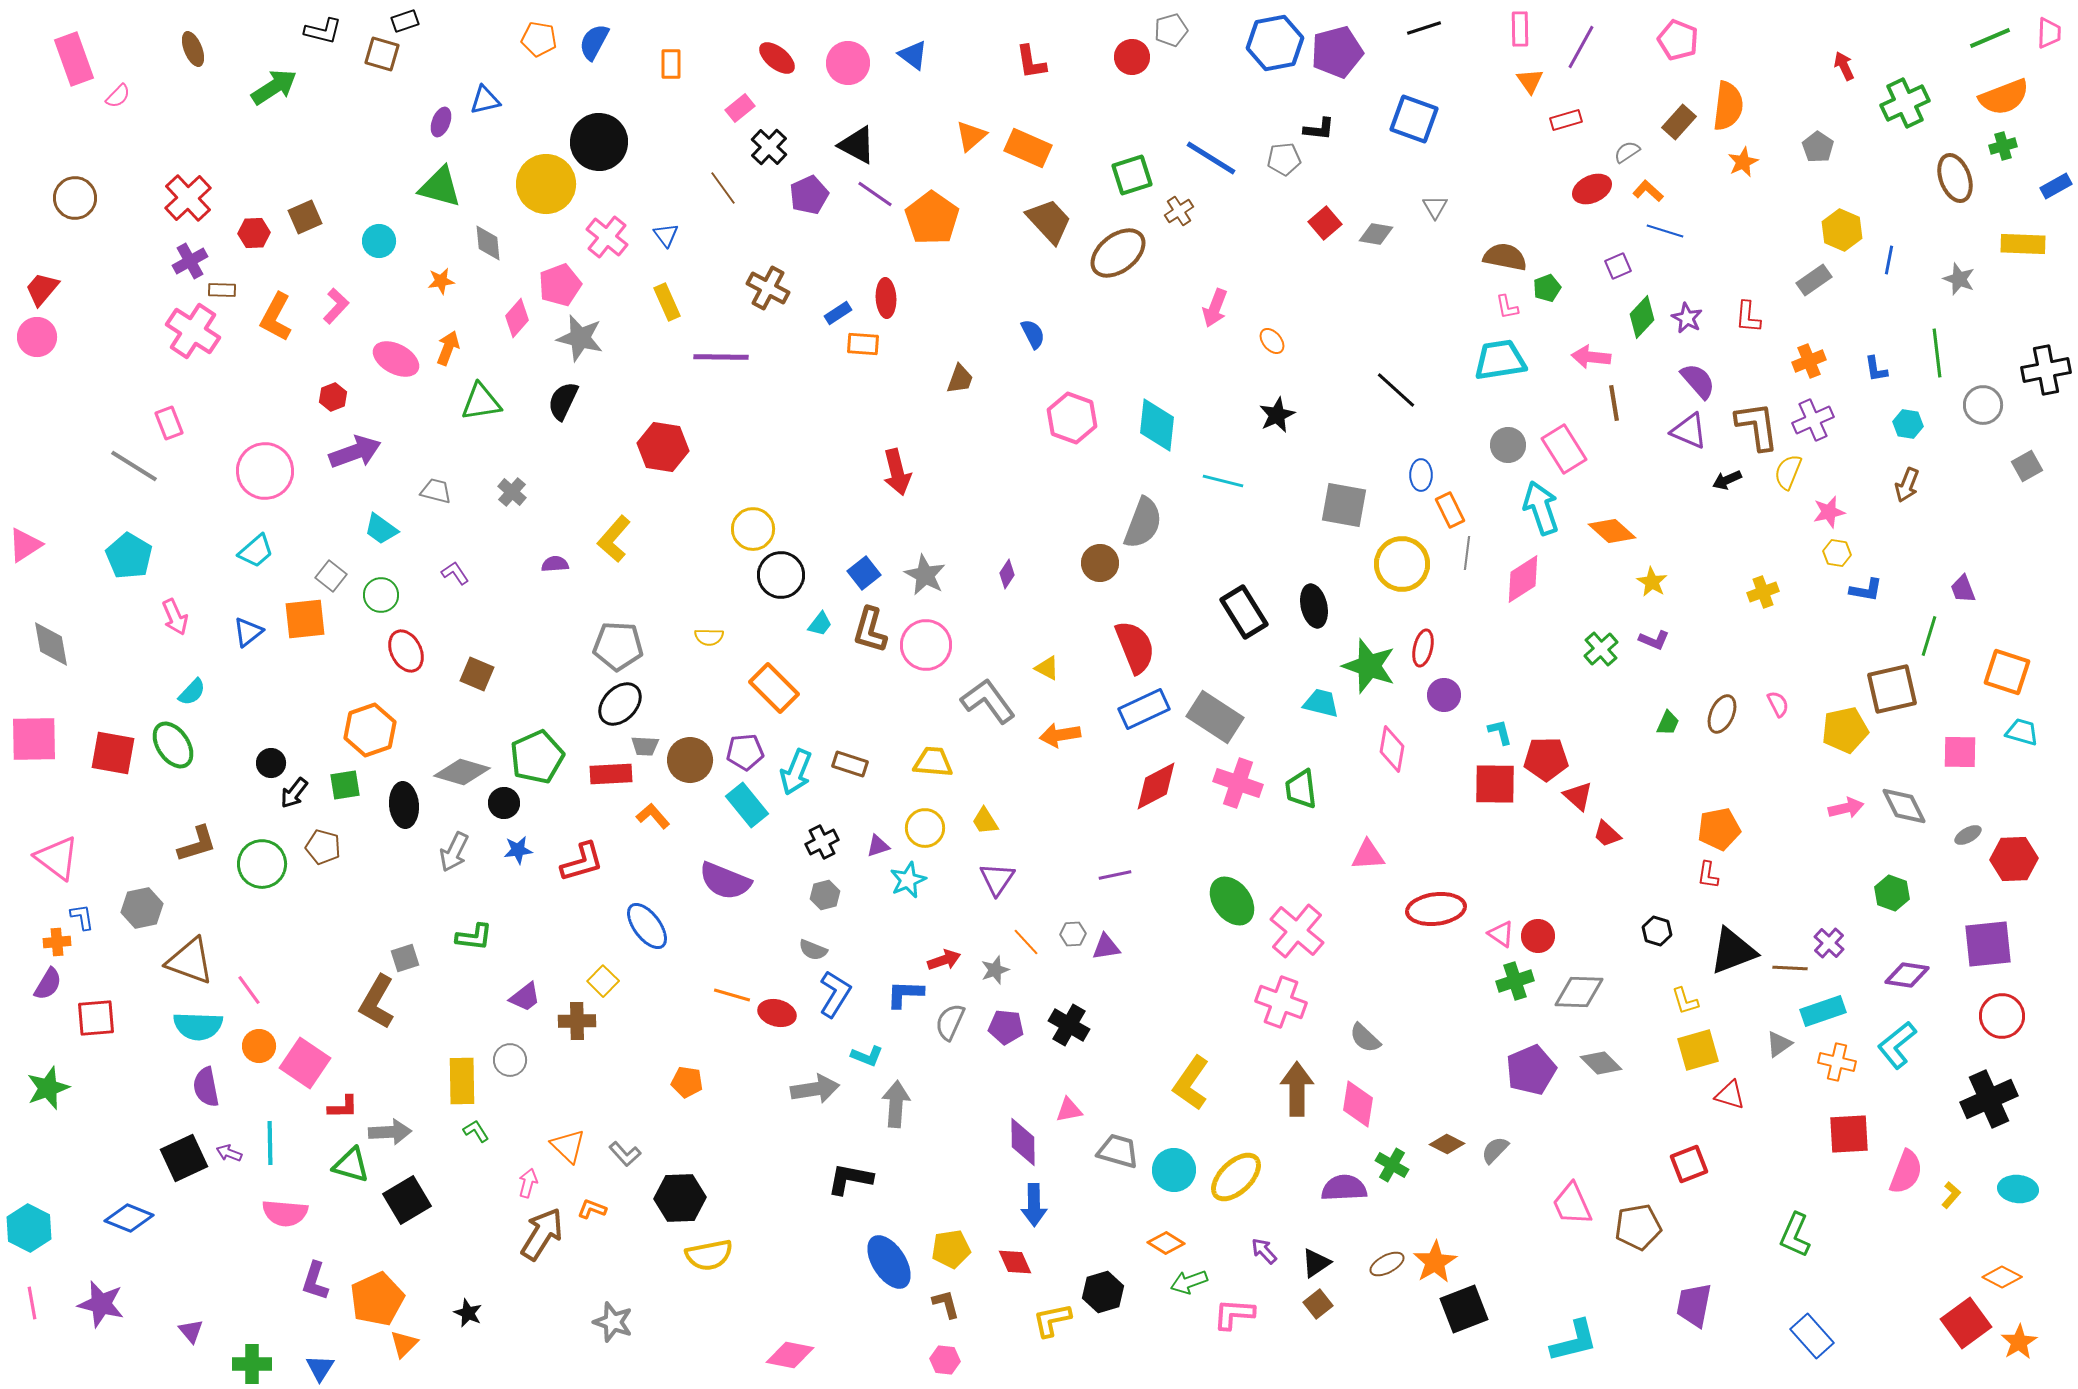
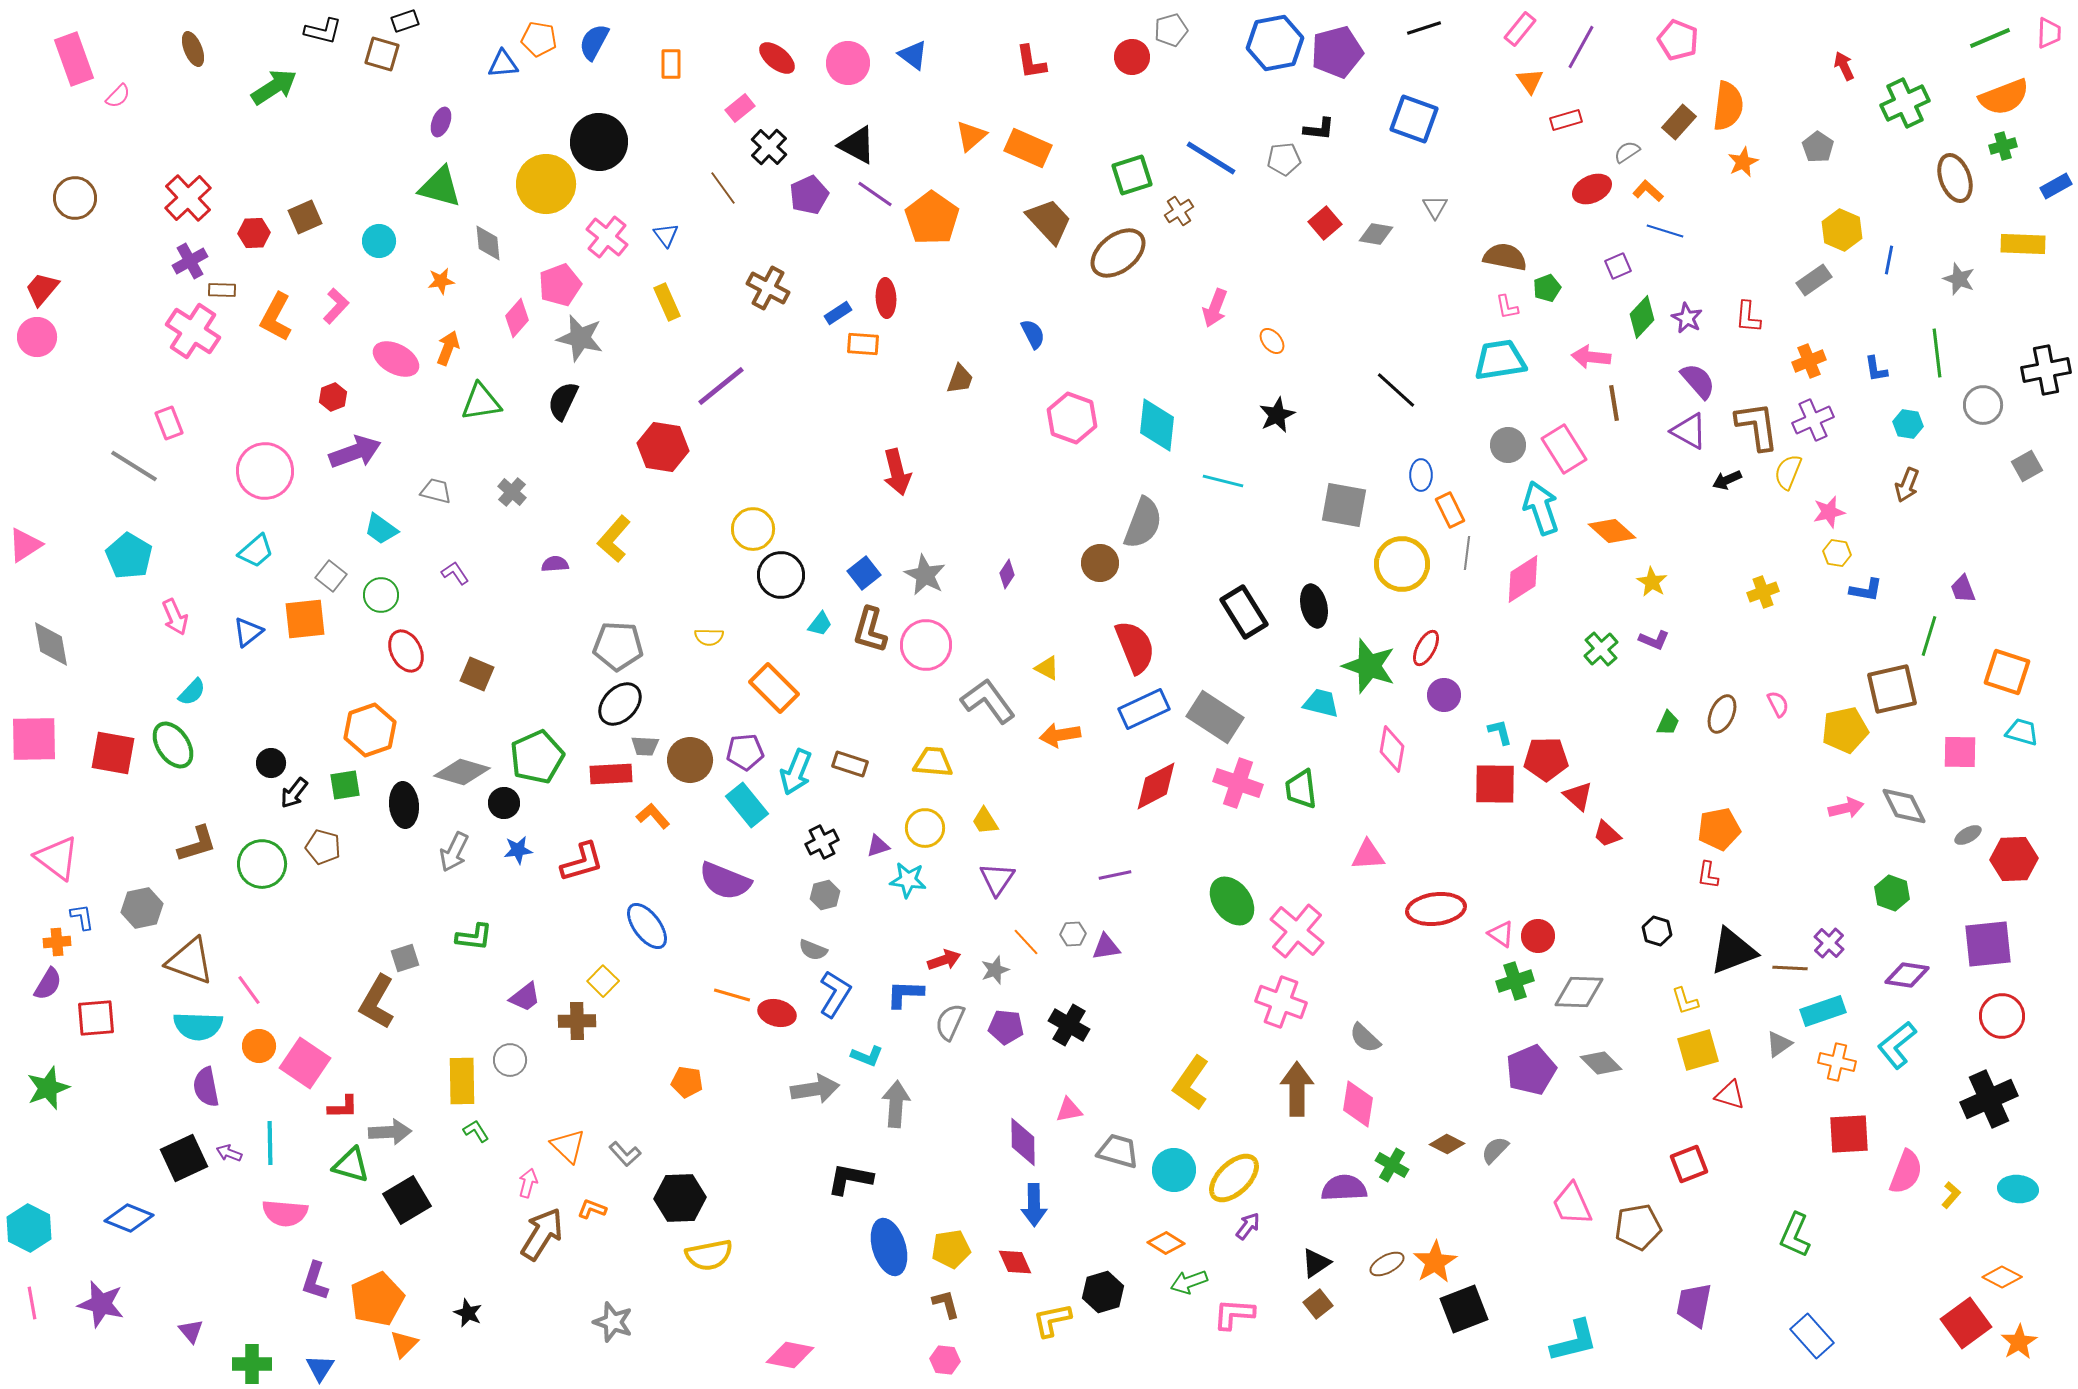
pink rectangle at (1520, 29): rotated 40 degrees clockwise
blue triangle at (485, 100): moved 18 px right, 36 px up; rotated 8 degrees clockwise
purple line at (721, 357): moved 29 px down; rotated 40 degrees counterclockwise
purple triangle at (1689, 431): rotated 6 degrees clockwise
red ellipse at (1423, 648): moved 3 px right; rotated 15 degrees clockwise
cyan star at (908, 880): rotated 30 degrees clockwise
yellow ellipse at (1236, 1177): moved 2 px left, 1 px down
purple arrow at (1264, 1251): moved 16 px left, 25 px up; rotated 80 degrees clockwise
blue ellipse at (889, 1262): moved 15 px up; rotated 16 degrees clockwise
